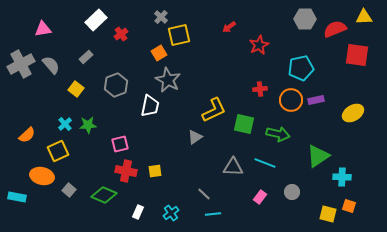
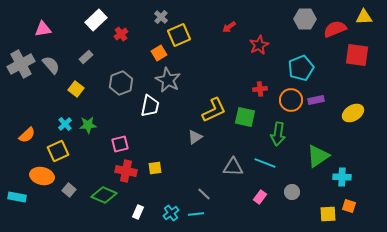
yellow square at (179, 35): rotated 10 degrees counterclockwise
cyan pentagon at (301, 68): rotated 10 degrees counterclockwise
gray hexagon at (116, 85): moved 5 px right, 2 px up
green square at (244, 124): moved 1 px right, 7 px up
green arrow at (278, 134): rotated 85 degrees clockwise
yellow square at (155, 171): moved 3 px up
cyan line at (213, 214): moved 17 px left
yellow square at (328, 214): rotated 18 degrees counterclockwise
